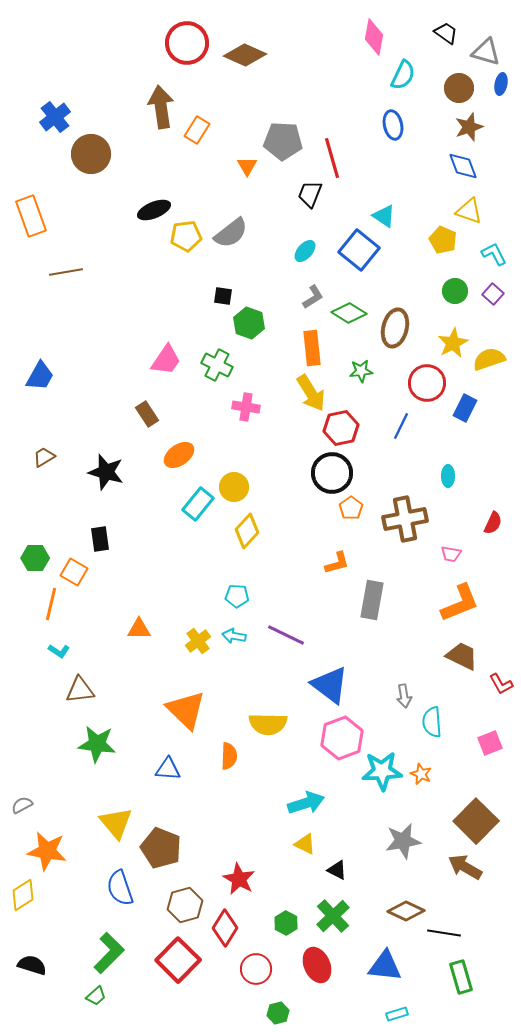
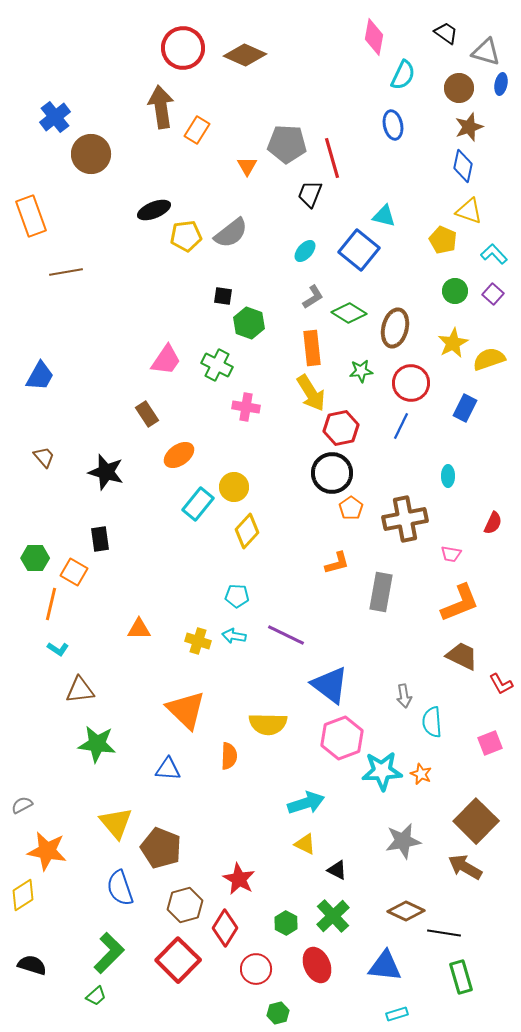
red circle at (187, 43): moved 4 px left, 5 px down
gray pentagon at (283, 141): moved 4 px right, 3 px down
blue diamond at (463, 166): rotated 32 degrees clockwise
cyan triangle at (384, 216): rotated 20 degrees counterclockwise
cyan L-shape at (494, 254): rotated 16 degrees counterclockwise
red circle at (427, 383): moved 16 px left
brown trapezoid at (44, 457): rotated 80 degrees clockwise
gray rectangle at (372, 600): moved 9 px right, 8 px up
yellow cross at (198, 641): rotated 35 degrees counterclockwise
cyan L-shape at (59, 651): moved 1 px left, 2 px up
